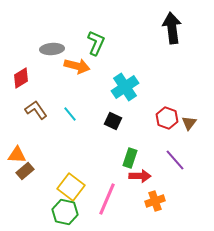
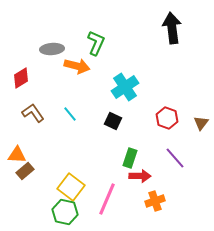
brown L-shape: moved 3 px left, 3 px down
brown triangle: moved 12 px right
purple line: moved 2 px up
